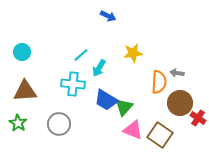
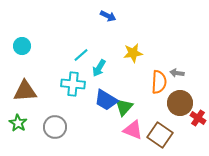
cyan circle: moved 6 px up
gray circle: moved 4 px left, 3 px down
